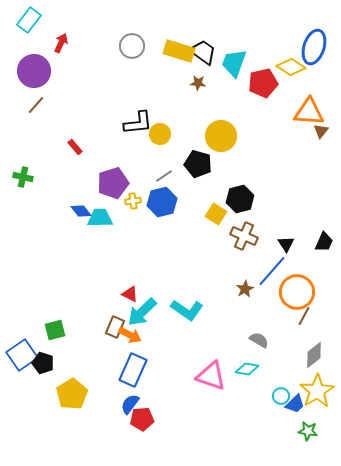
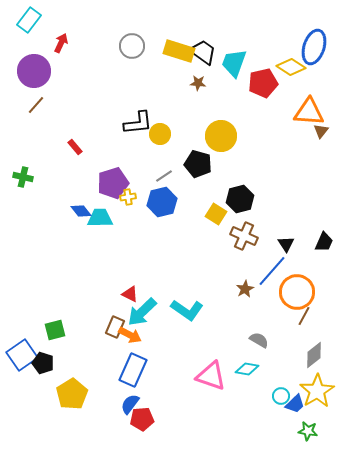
yellow cross at (133, 201): moved 5 px left, 4 px up
